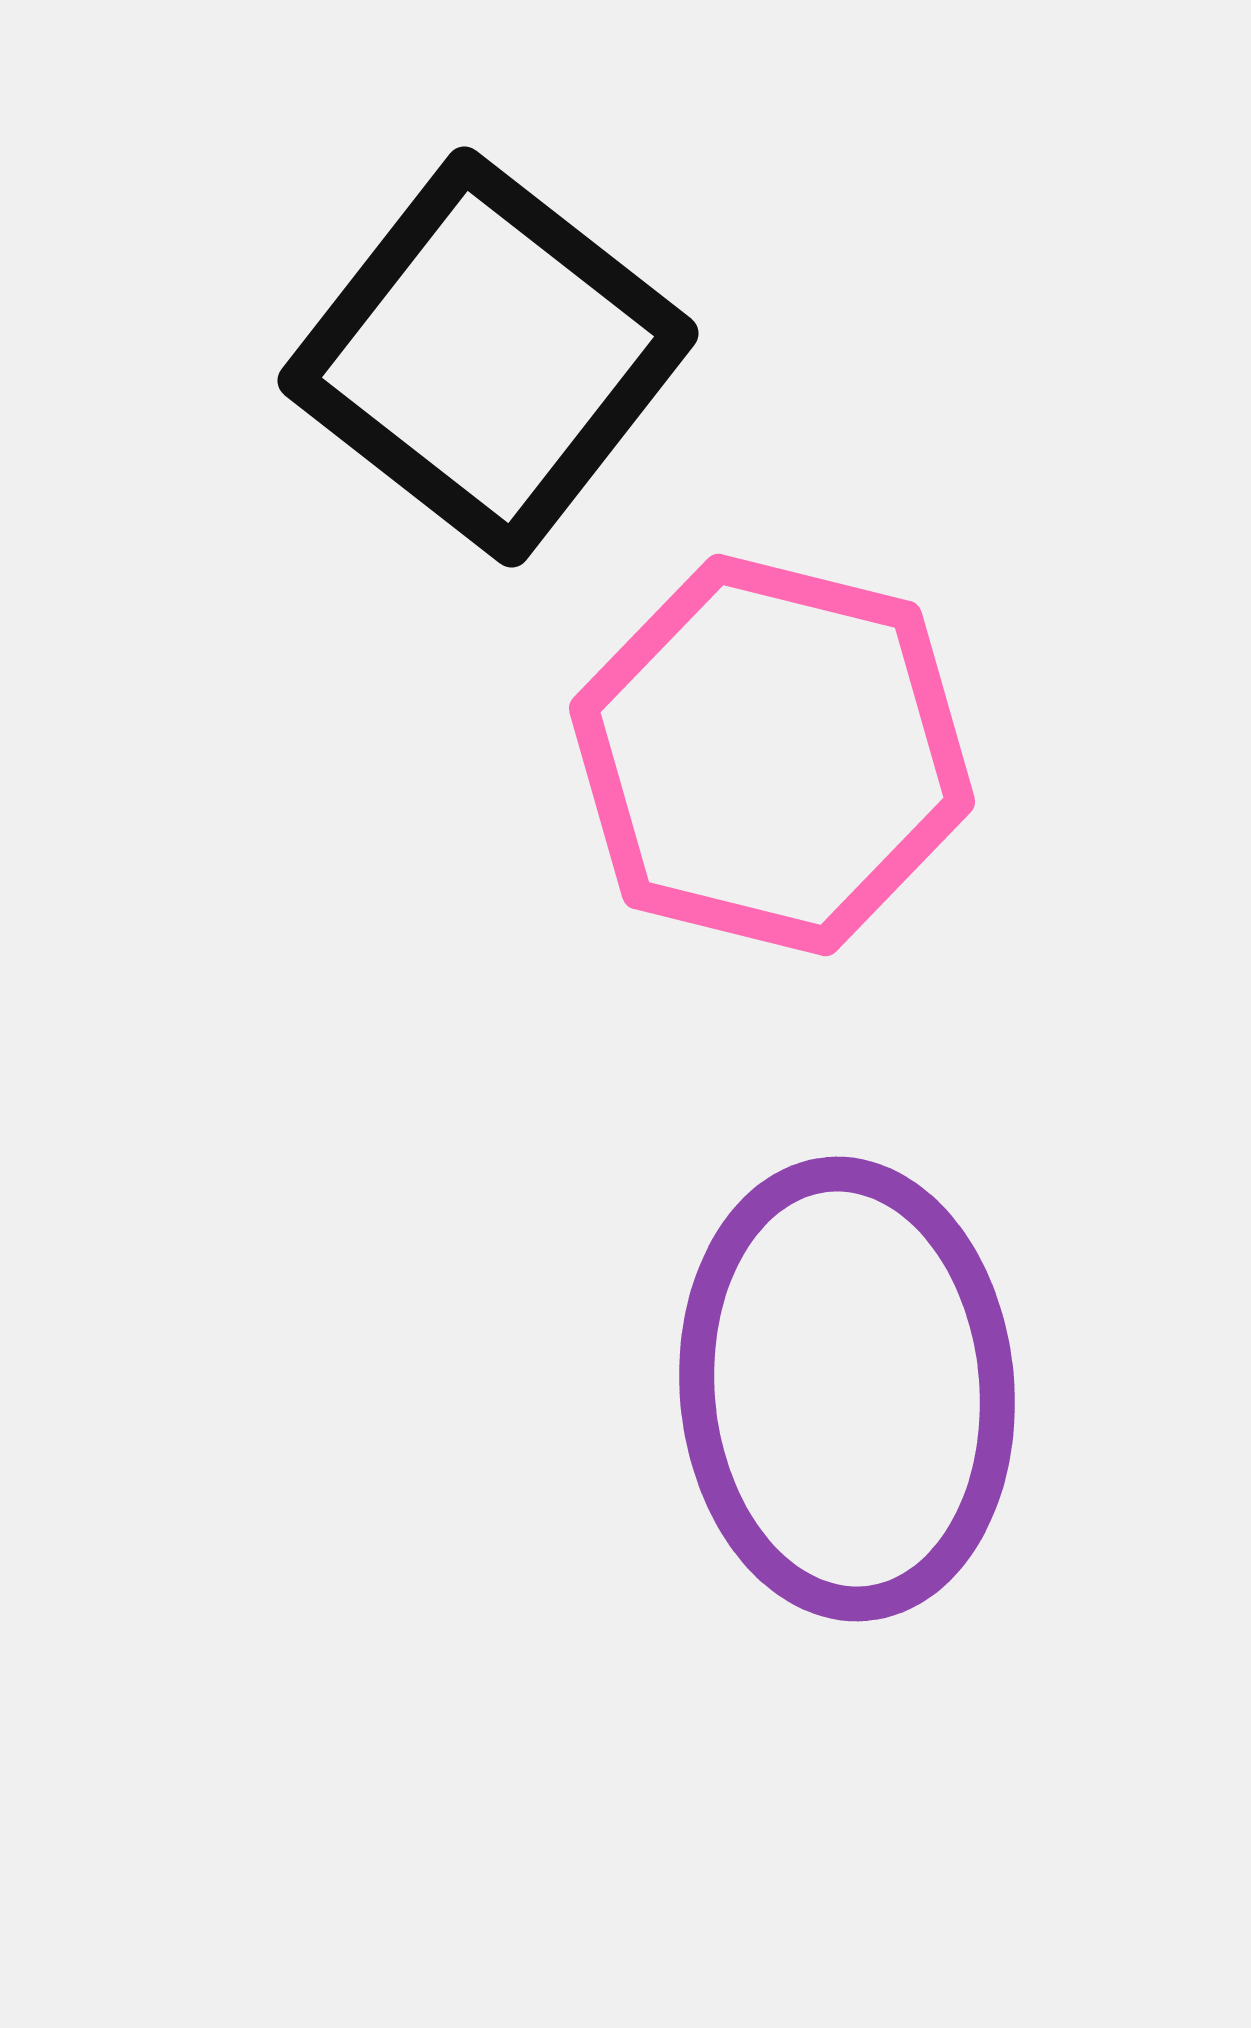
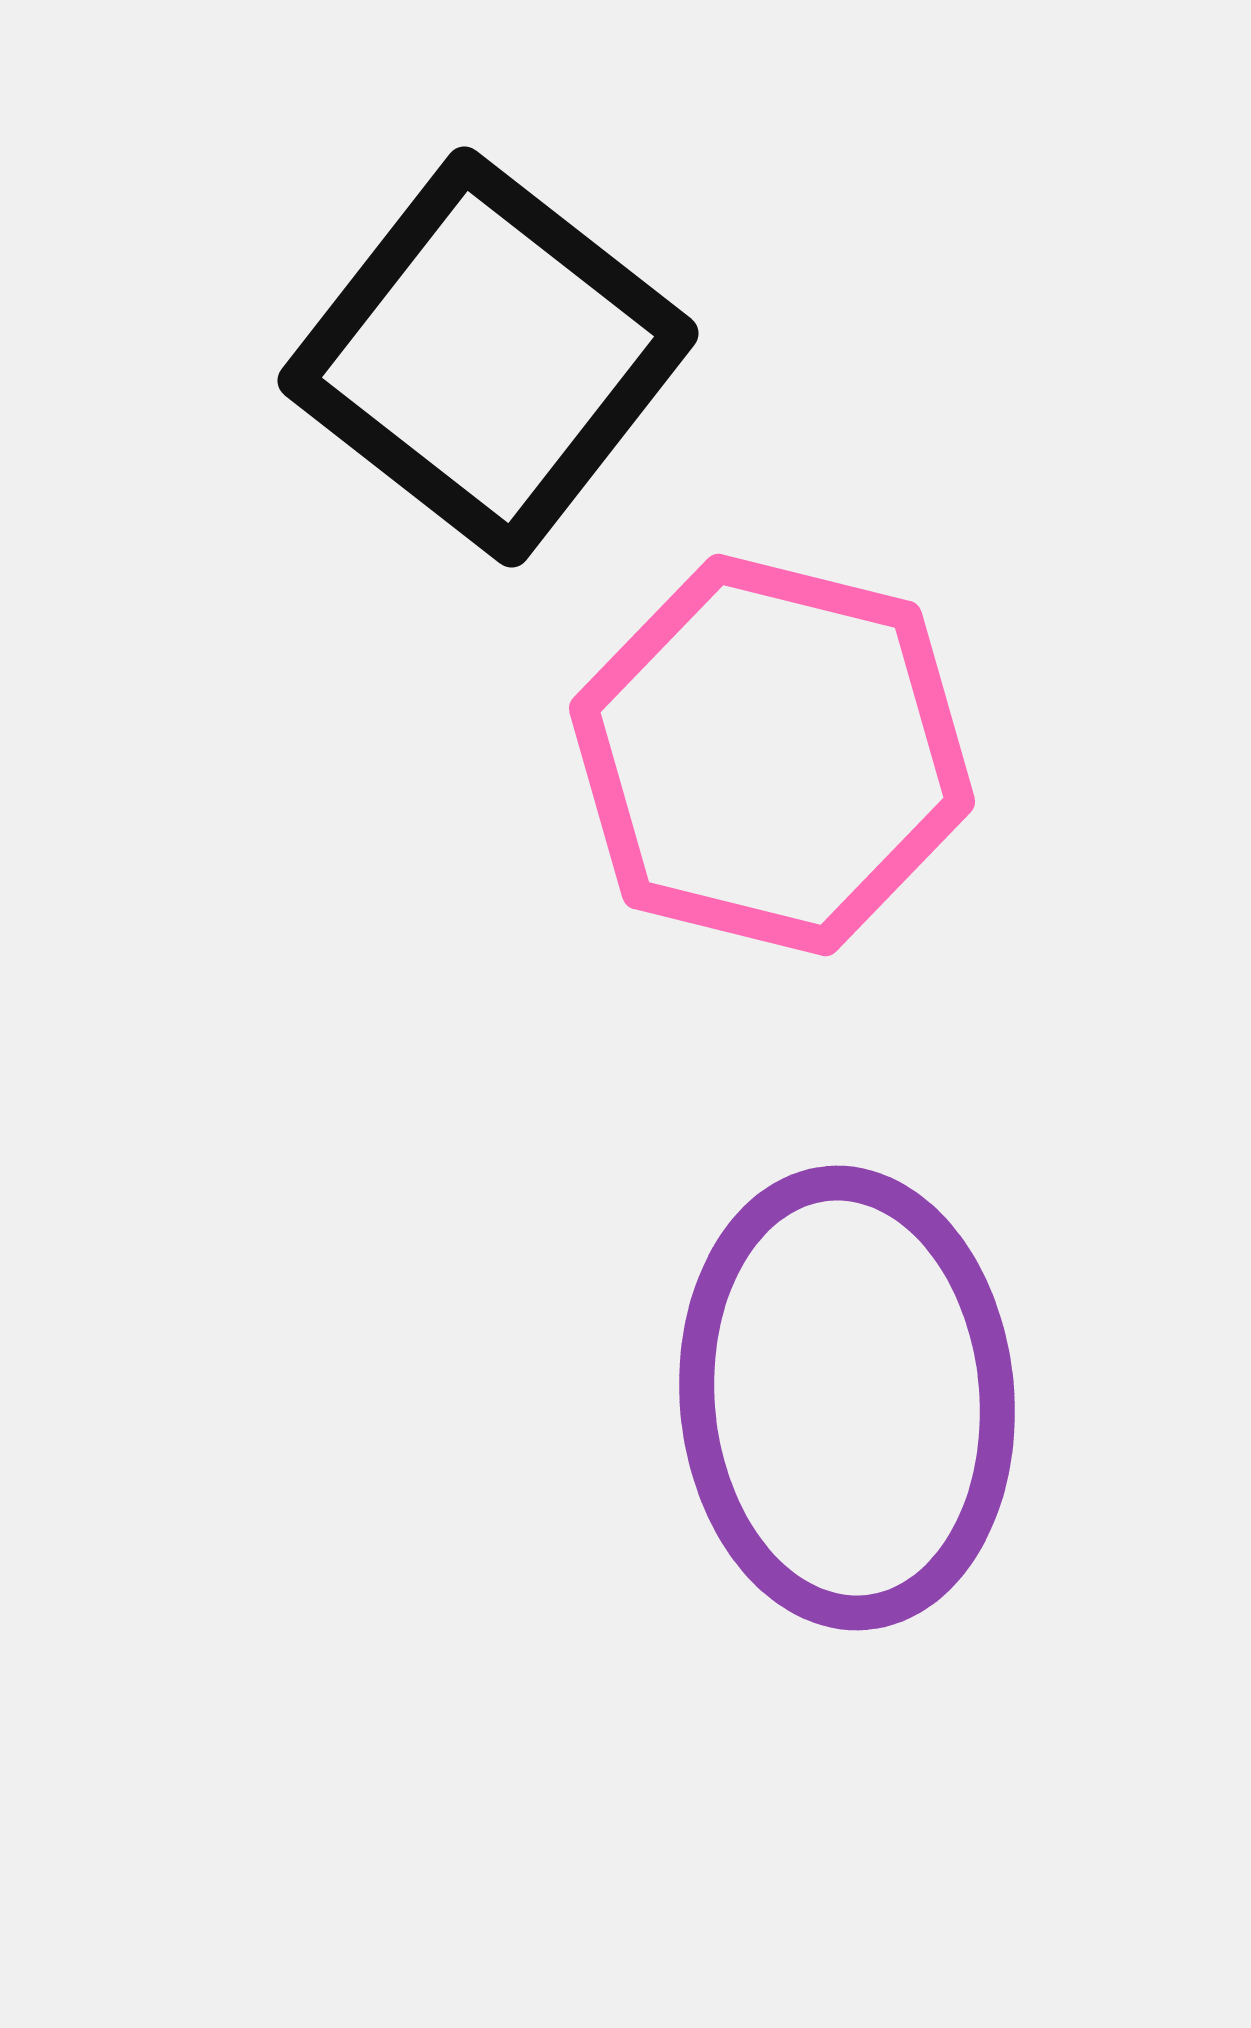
purple ellipse: moved 9 px down
